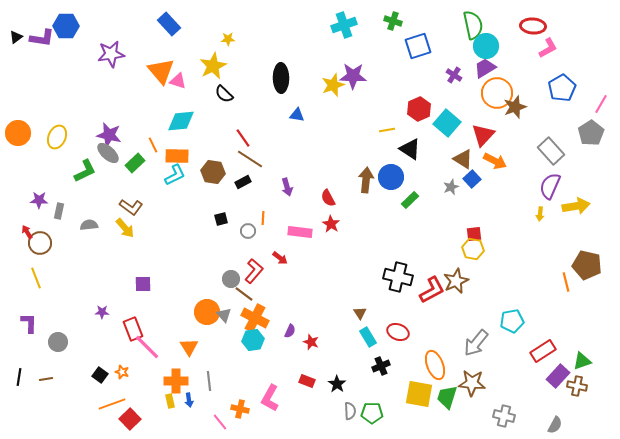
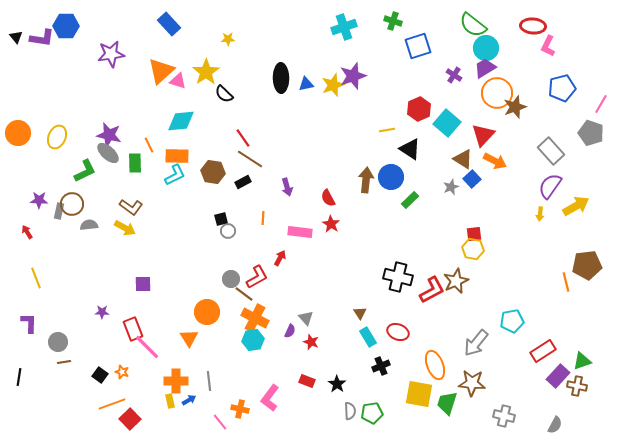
cyan cross at (344, 25): moved 2 px down
green semicircle at (473, 25): rotated 140 degrees clockwise
black triangle at (16, 37): rotated 32 degrees counterclockwise
cyan circle at (486, 46): moved 2 px down
pink L-shape at (548, 48): moved 2 px up; rotated 145 degrees clockwise
yellow star at (213, 66): moved 7 px left, 6 px down; rotated 8 degrees counterclockwise
orange triangle at (161, 71): rotated 28 degrees clockwise
purple star at (353, 76): rotated 20 degrees counterclockwise
blue pentagon at (562, 88): rotated 16 degrees clockwise
blue triangle at (297, 115): moved 9 px right, 31 px up; rotated 21 degrees counterclockwise
gray pentagon at (591, 133): rotated 20 degrees counterclockwise
orange line at (153, 145): moved 4 px left
green rectangle at (135, 163): rotated 48 degrees counterclockwise
purple semicircle at (550, 186): rotated 12 degrees clockwise
yellow arrow at (576, 206): rotated 20 degrees counterclockwise
yellow arrow at (125, 228): rotated 20 degrees counterclockwise
gray circle at (248, 231): moved 20 px left
brown circle at (40, 243): moved 32 px right, 39 px up
red arrow at (280, 258): rotated 98 degrees counterclockwise
brown pentagon at (587, 265): rotated 20 degrees counterclockwise
red L-shape at (254, 271): moved 3 px right, 6 px down; rotated 20 degrees clockwise
gray triangle at (224, 315): moved 82 px right, 3 px down
orange triangle at (189, 347): moved 9 px up
brown line at (46, 379): moved 18 px right, 17 px up
green trapezoid at (447, 397): moved 6 px down
pink L-shape at (270, 398): rotated 8 degrees clockwise
blue arrow at (189, 400): rotated 112 degrees counterclockwise
green pentagon at (372, 413): rotated 10 degrees counterclockwise
